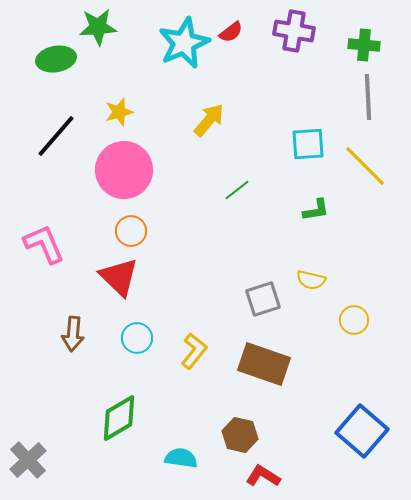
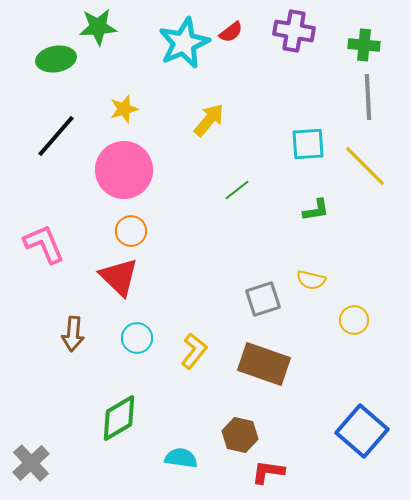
yellow star: moved 5 px right, 3 px up
gray cross: moved 3 px right, 3 px down
red L-shape: moved 5 px right, 4 px up; rotated 24 degrees counterclockwise
